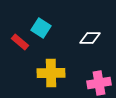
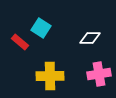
yellow cross: moved 1 px left, 3 px down
pink cross: moved 9 px up
